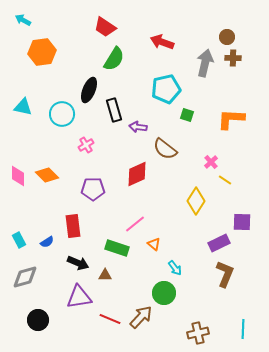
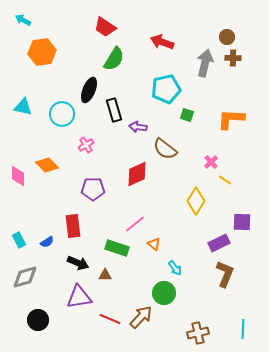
orange diamond at (47, 175): moved 10 px up
